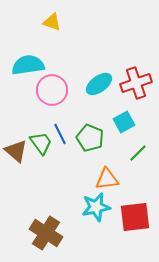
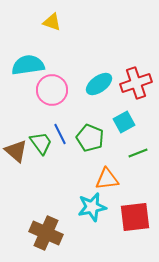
green line: rotated 24 degrees clockwise
cyan star: moved 4 px left
brown cross: rotated 8 degrees counterclockwise
